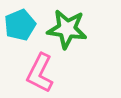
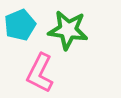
green star: moved 1 px right, 1 px down
